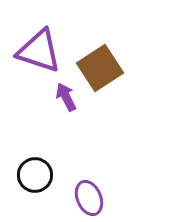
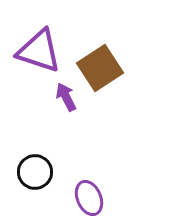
black circle: moved 3 px up
